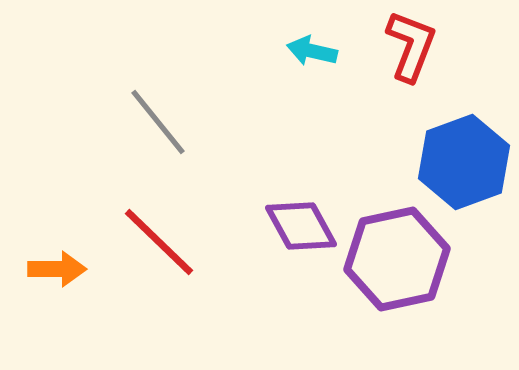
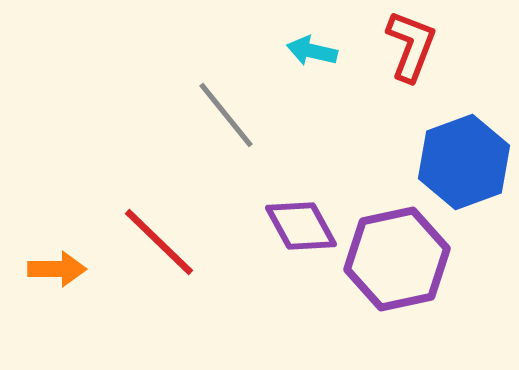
gray line: moved 68 px right, 7 px up
